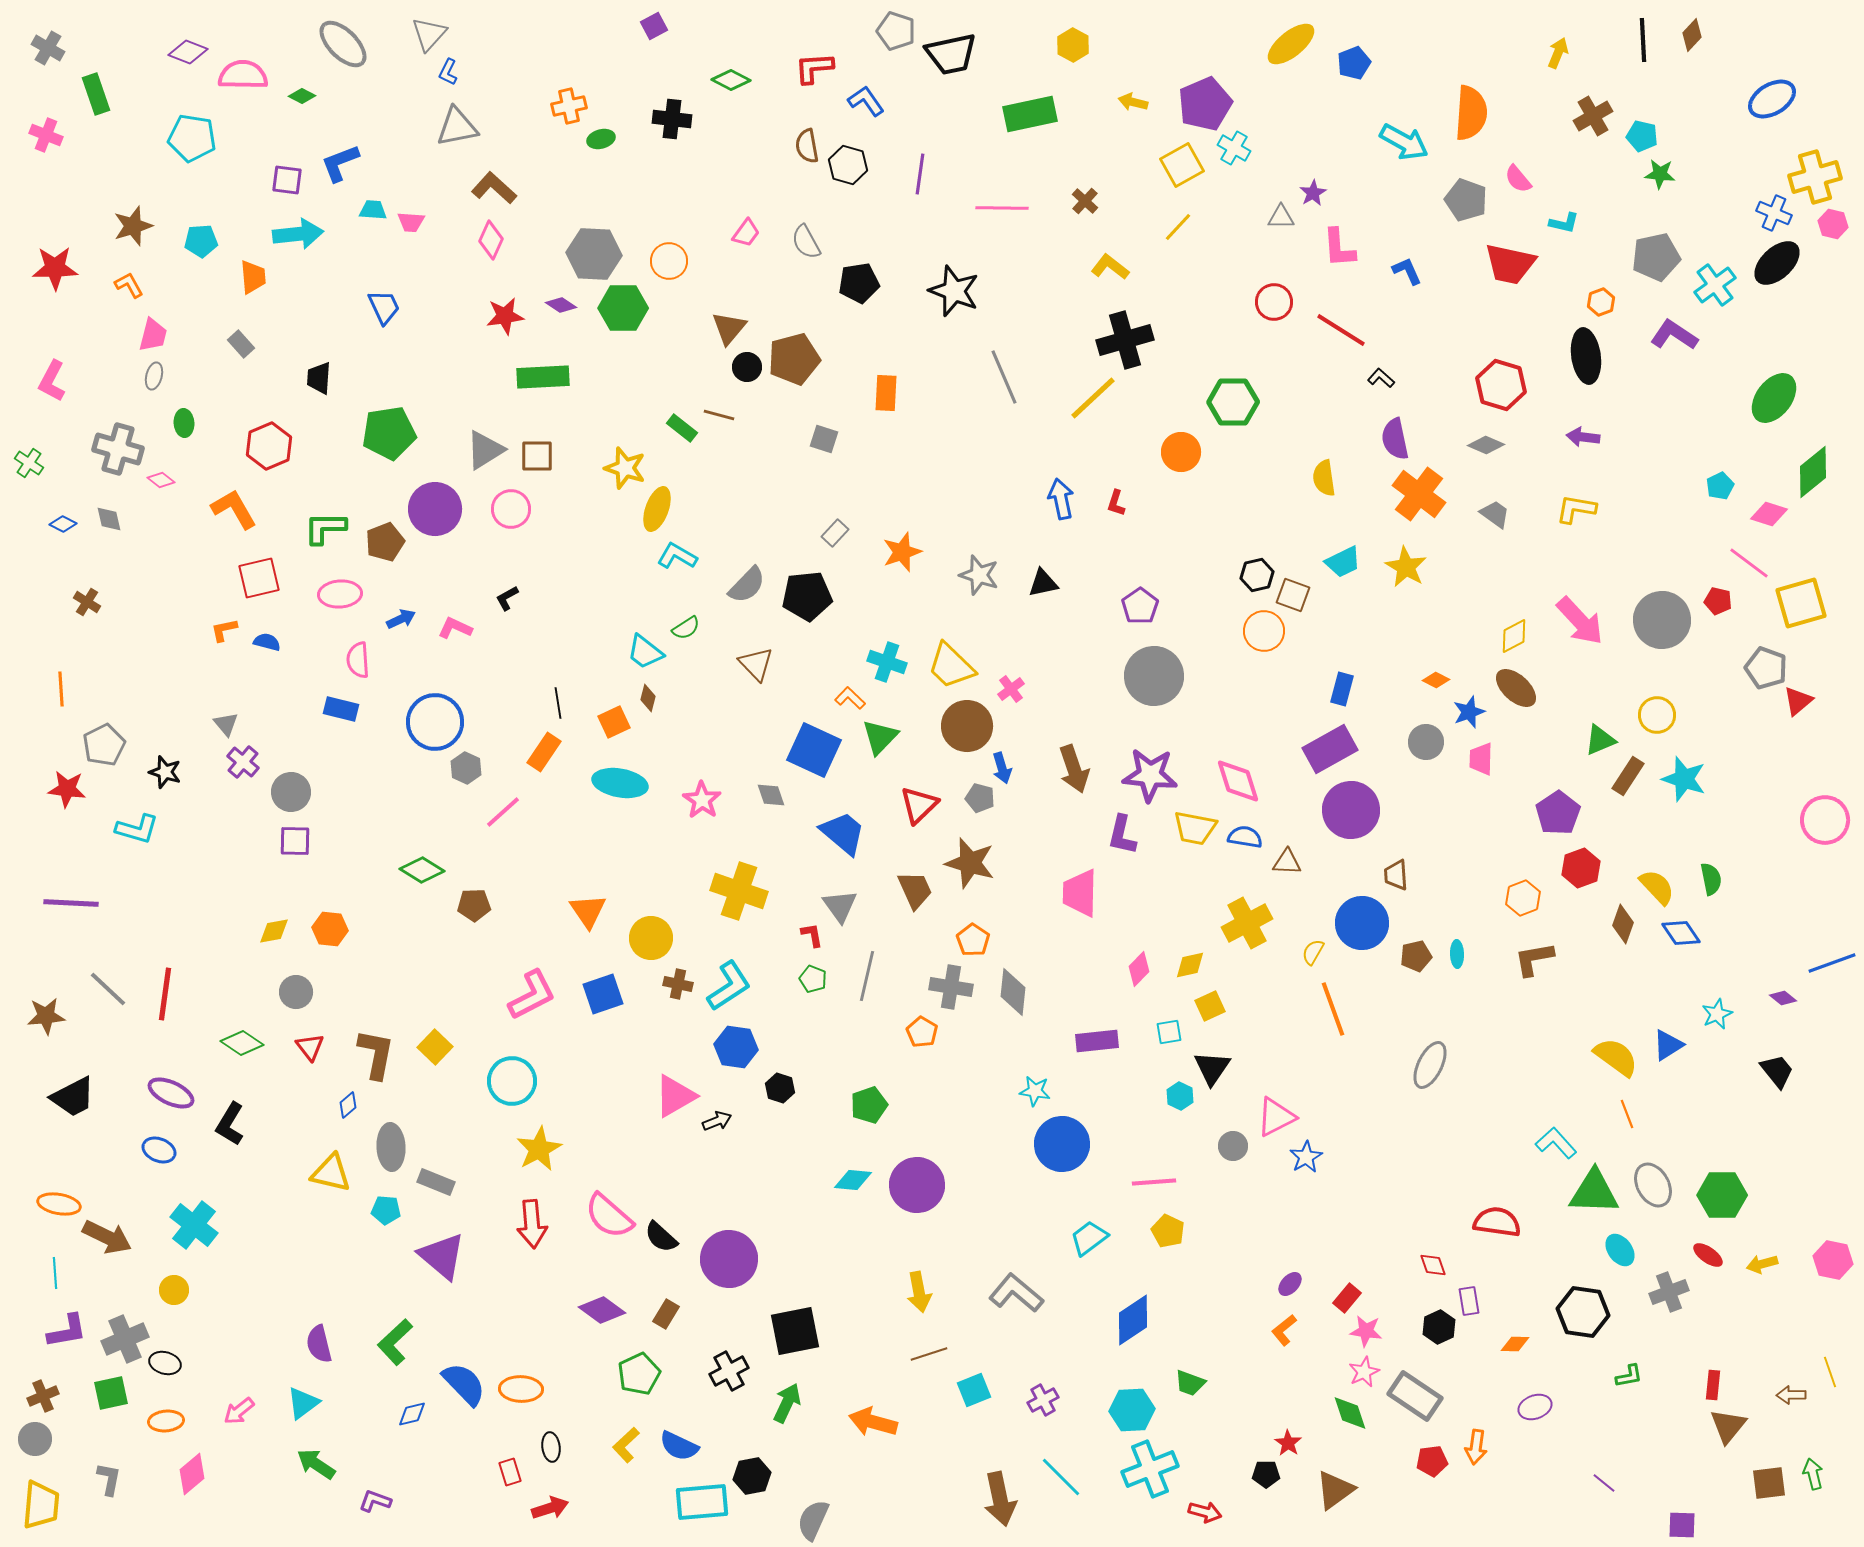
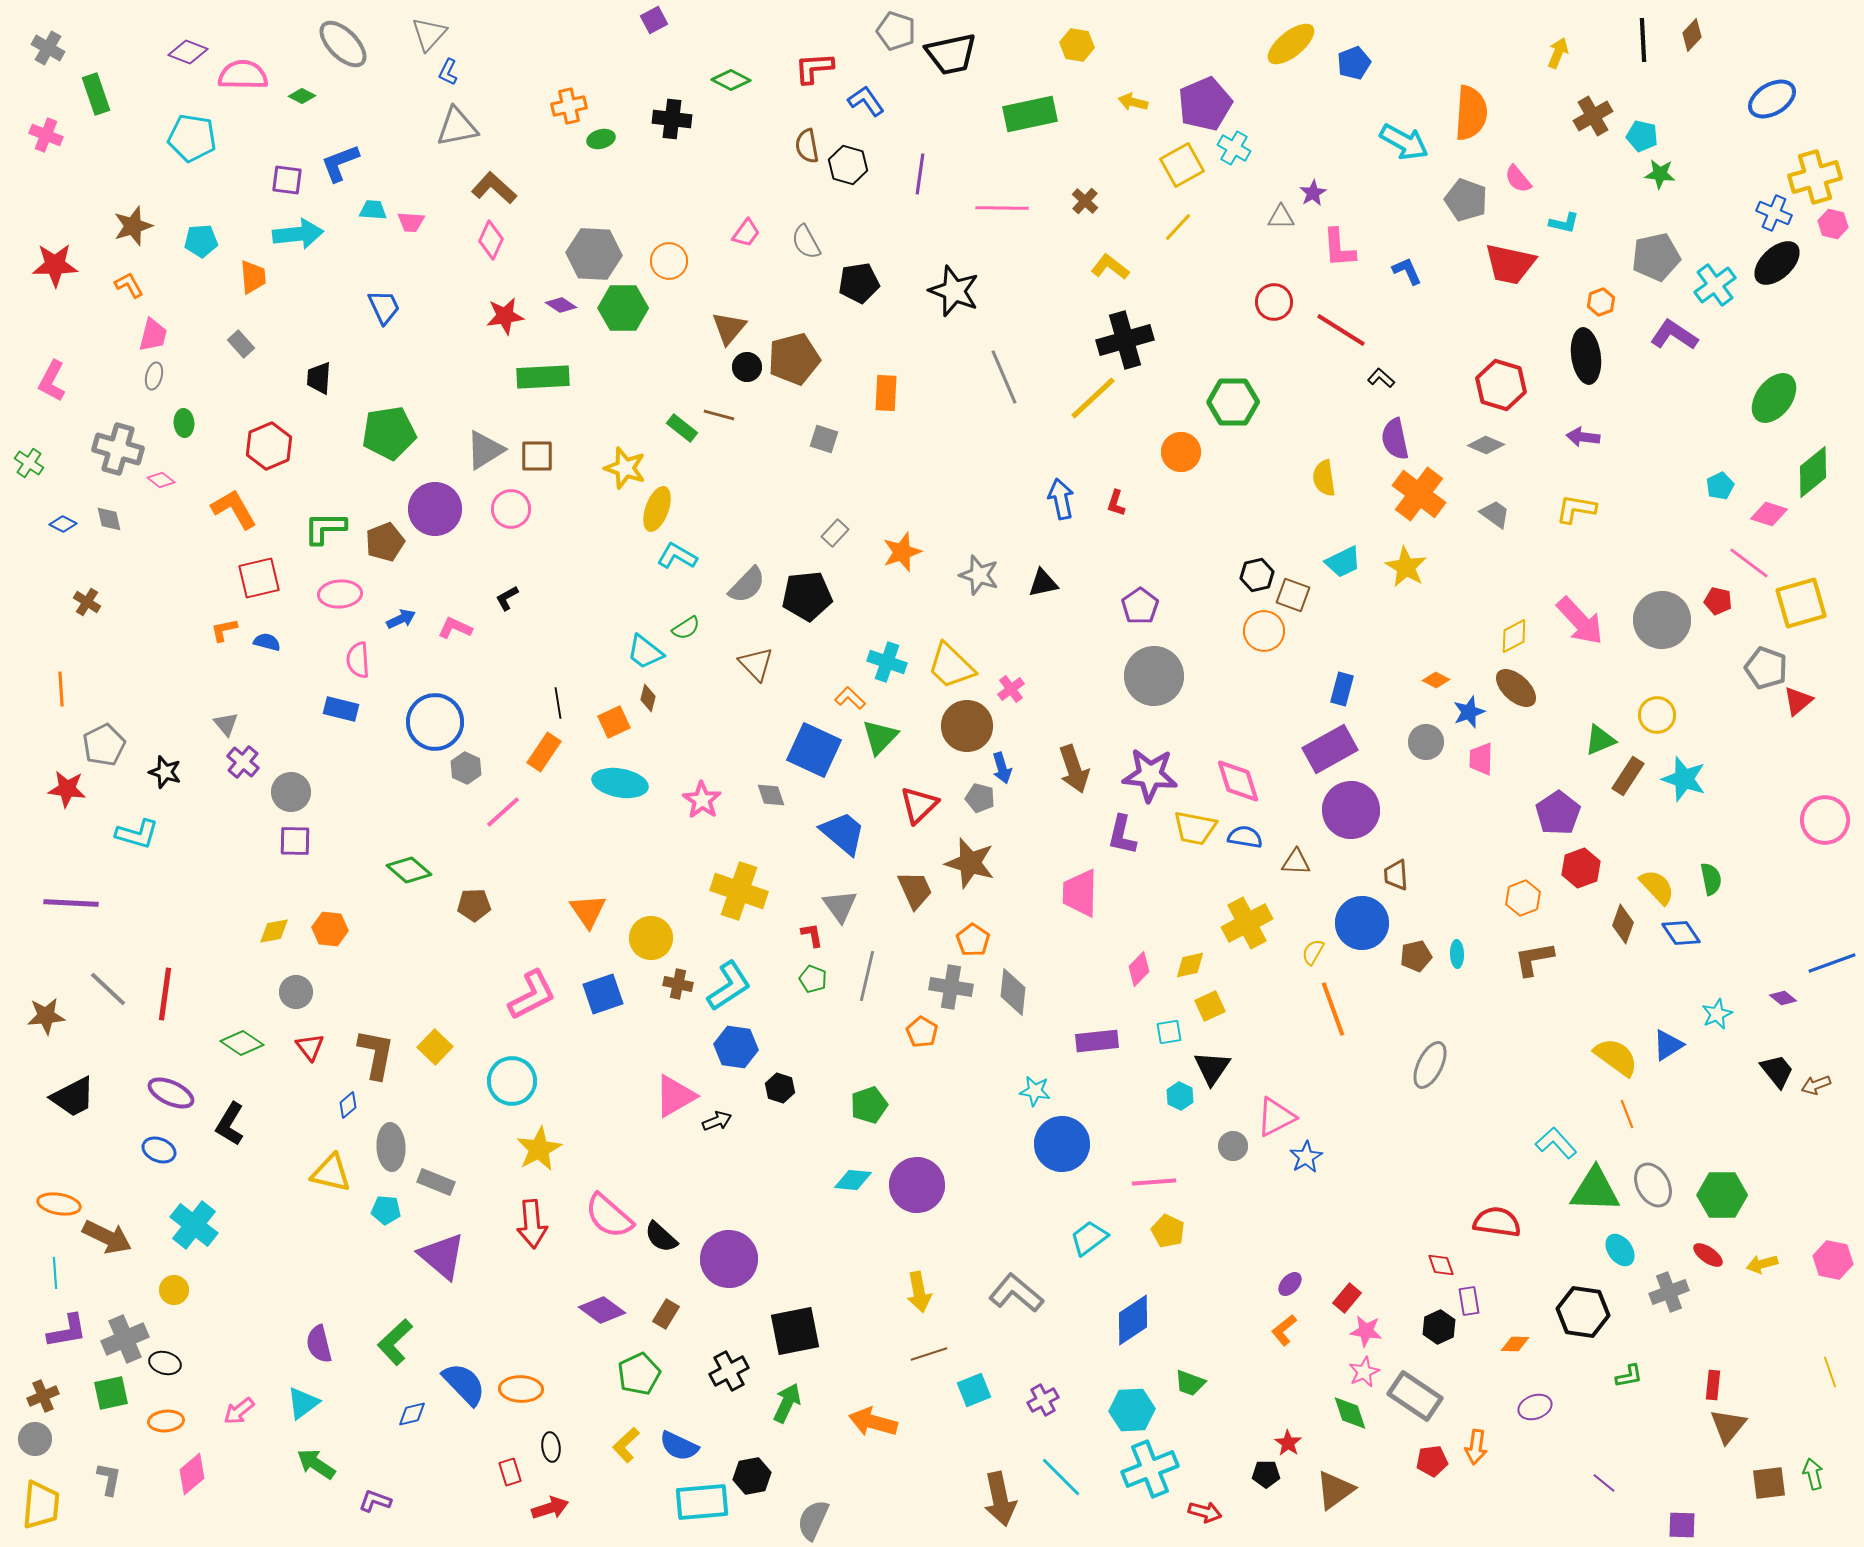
purple square at (654, 26): moved 6 px up
yellow hexagon at (1073, 45): moved 4 px right; rotated 20 degrees counterclockwise
red star at (55, 268): moved 3 px up
cyan L-shape at (137, 829): moved 5 px down
brown triangle at (1287, 862): moved 9 px right
green diamond at (422, 870): moved 13 px left; rotated 9 degrees clockwise
green triangle at (1594, 1192): moved 1 px right, 2 px up
red diamond at (1433, 1265): moved 8 px right
brown arrow at (1791, 1395): moved 25 px right, 310 px up; rotated 20 degrees counterclockwise
